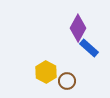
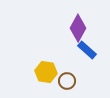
blue rectangle: moved 2 px left, 2 px down
yellow hexagon: rotated 20 degrees counterclockwise
